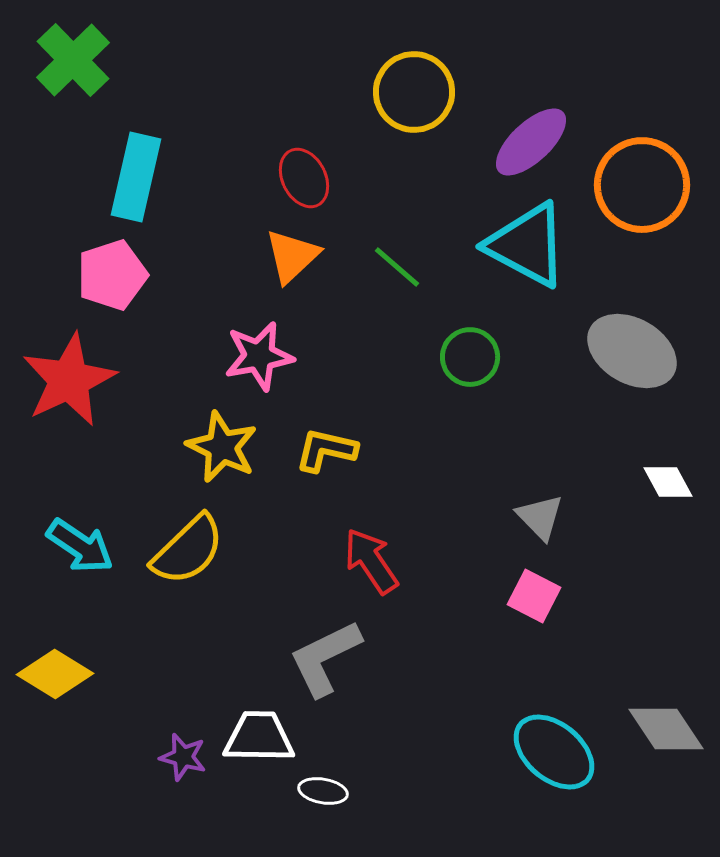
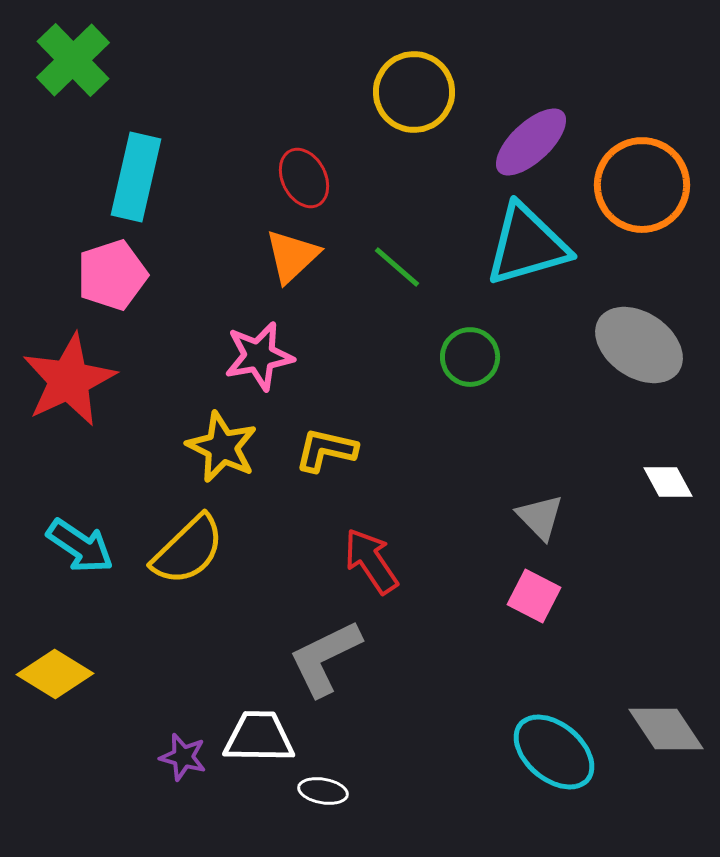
cyan triangle: rotated 44 degrees counterclockwise
gray ellipse: moved 7 px right, 6 px up; rotated 4 degrees clockwise
